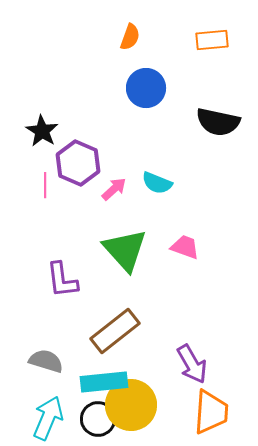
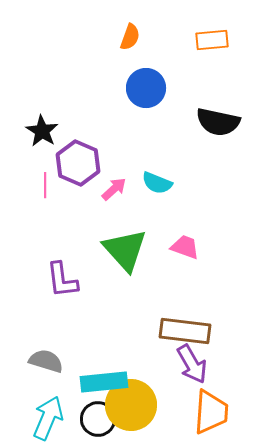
brown rectangle: moved 70 px right; rotated 45 degrees clockwise
